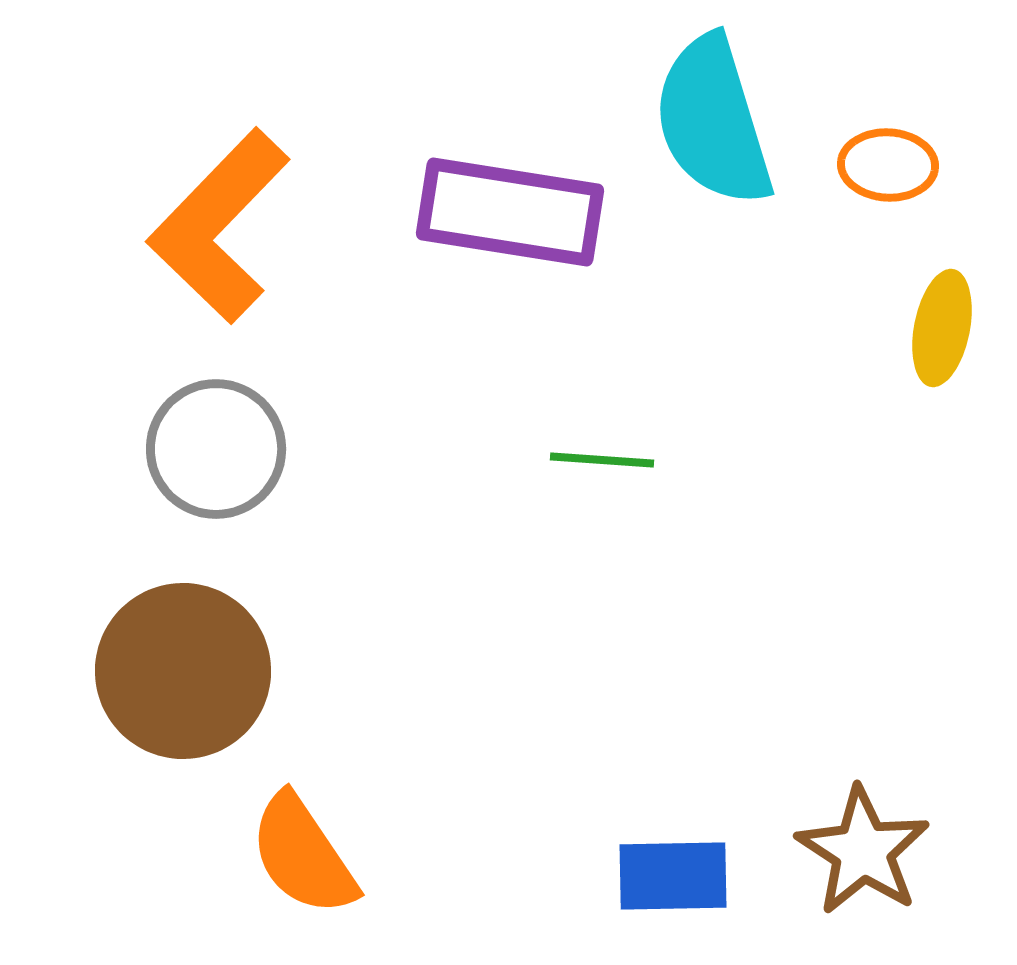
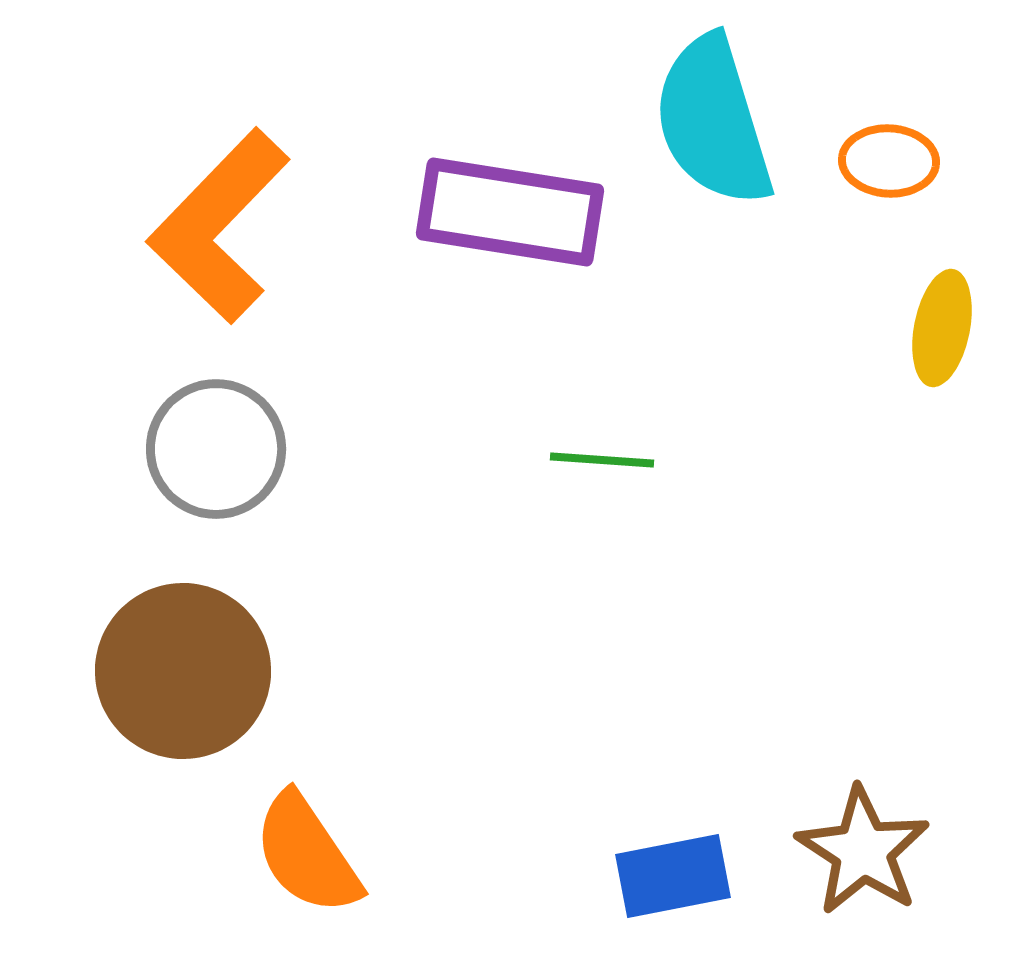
orange ellipse: moved 1 px right, 4 px up
orange semicircle: moved 4 px right, 1 px up
blue rectangle: rotated 10 degrees counterclockwise
